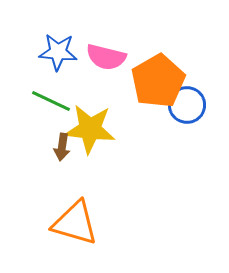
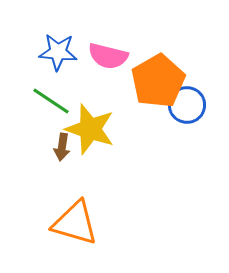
pink semicircle: moved 2 px right, 1 px up
green line: rotated 9 degrees clockwise
yellow star: rotated 12 degrees clockwise
